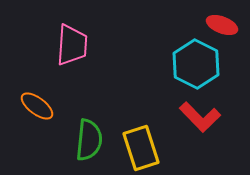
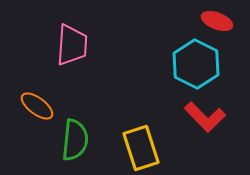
red ellipse: moved 5 px left, 4 px up
red L-shape: moved 5 px right
green semicircle: moved 14 px left
